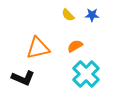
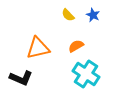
blue star: moved 1 px right; rotated 24 degrees clockwise
orange semicircle: moved 1 px right
cyan cross: rotated 12 degrees counterclockwise
black L-shape: moved 2 px left
